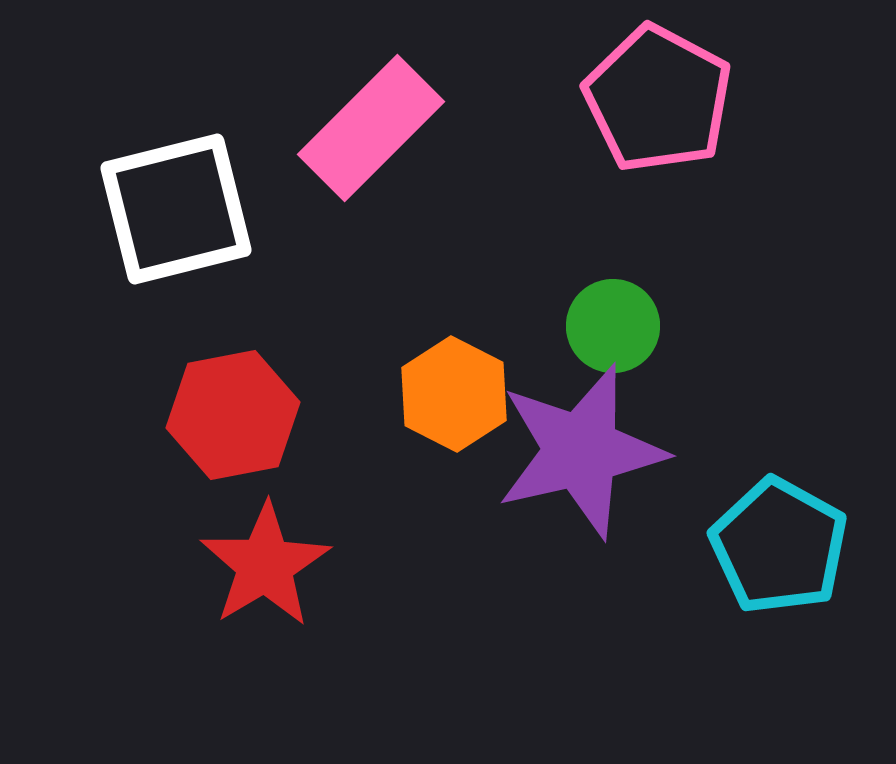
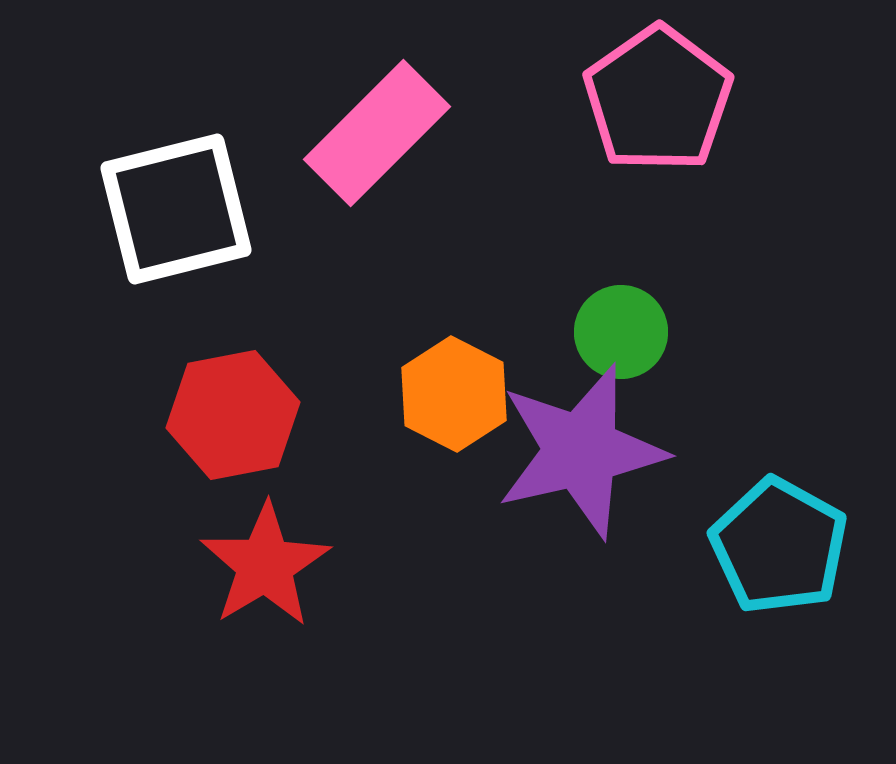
pink pentagon: rotated 9 degrees clockwise
pink rectangle: moved 6 px right, 5 px down
green circle: moved 8 px right, 6 px down
